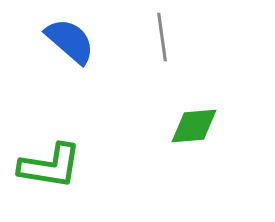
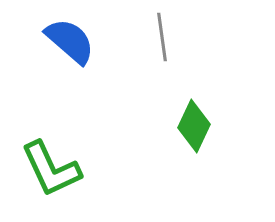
green diamond: rotated 60 degrees counterclockwise
green L-shape: moved 1 px right, 3 px down; rotated 56 degrees clockwise
